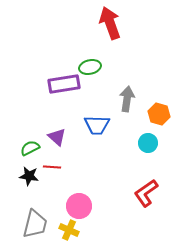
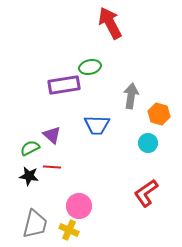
red arrow: rotated 8 degrees counterclockwise
purple rectangle: moved 1 px down
gray arrow: moved 4 px right, 3 px up
purple triangle: moved 5 px left, 2 px up
